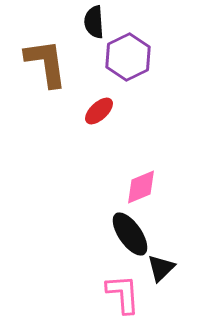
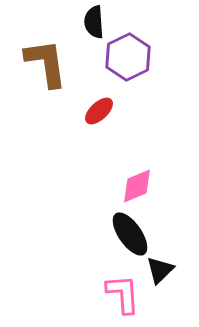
pink diamond: moved 4 px left, 1 px up
black triangle: moved 1 px left, 2 px down
